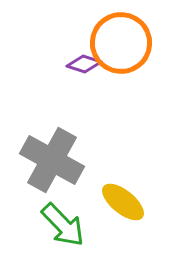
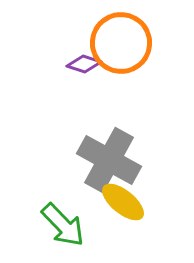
gray cross: moved 57 px right
